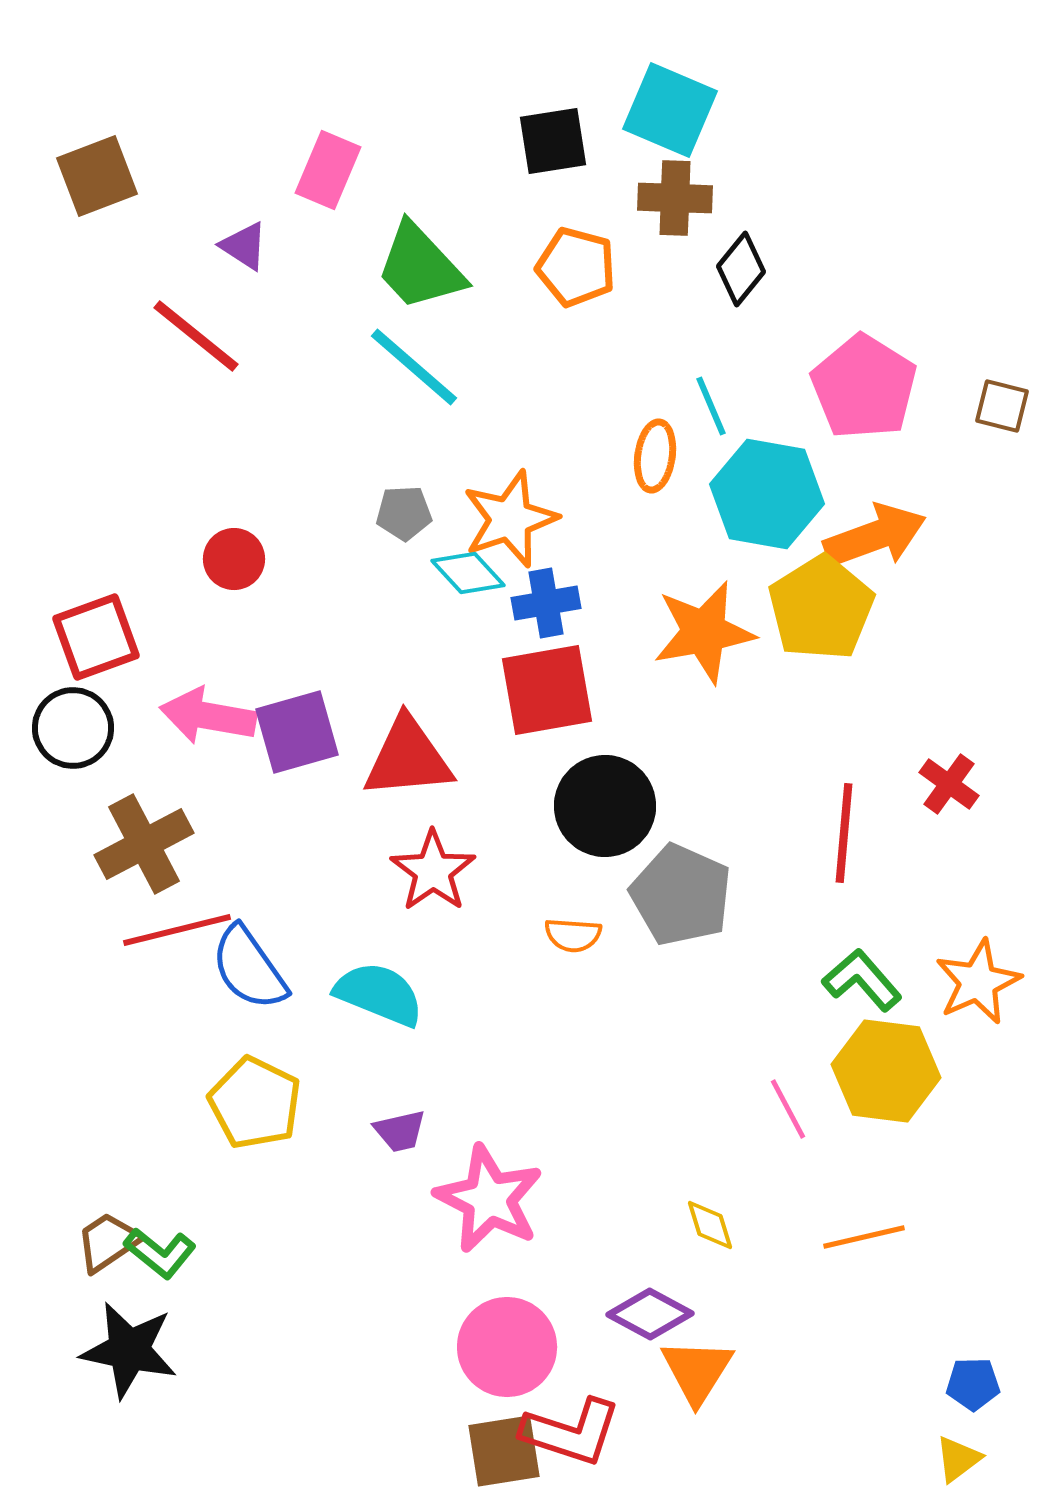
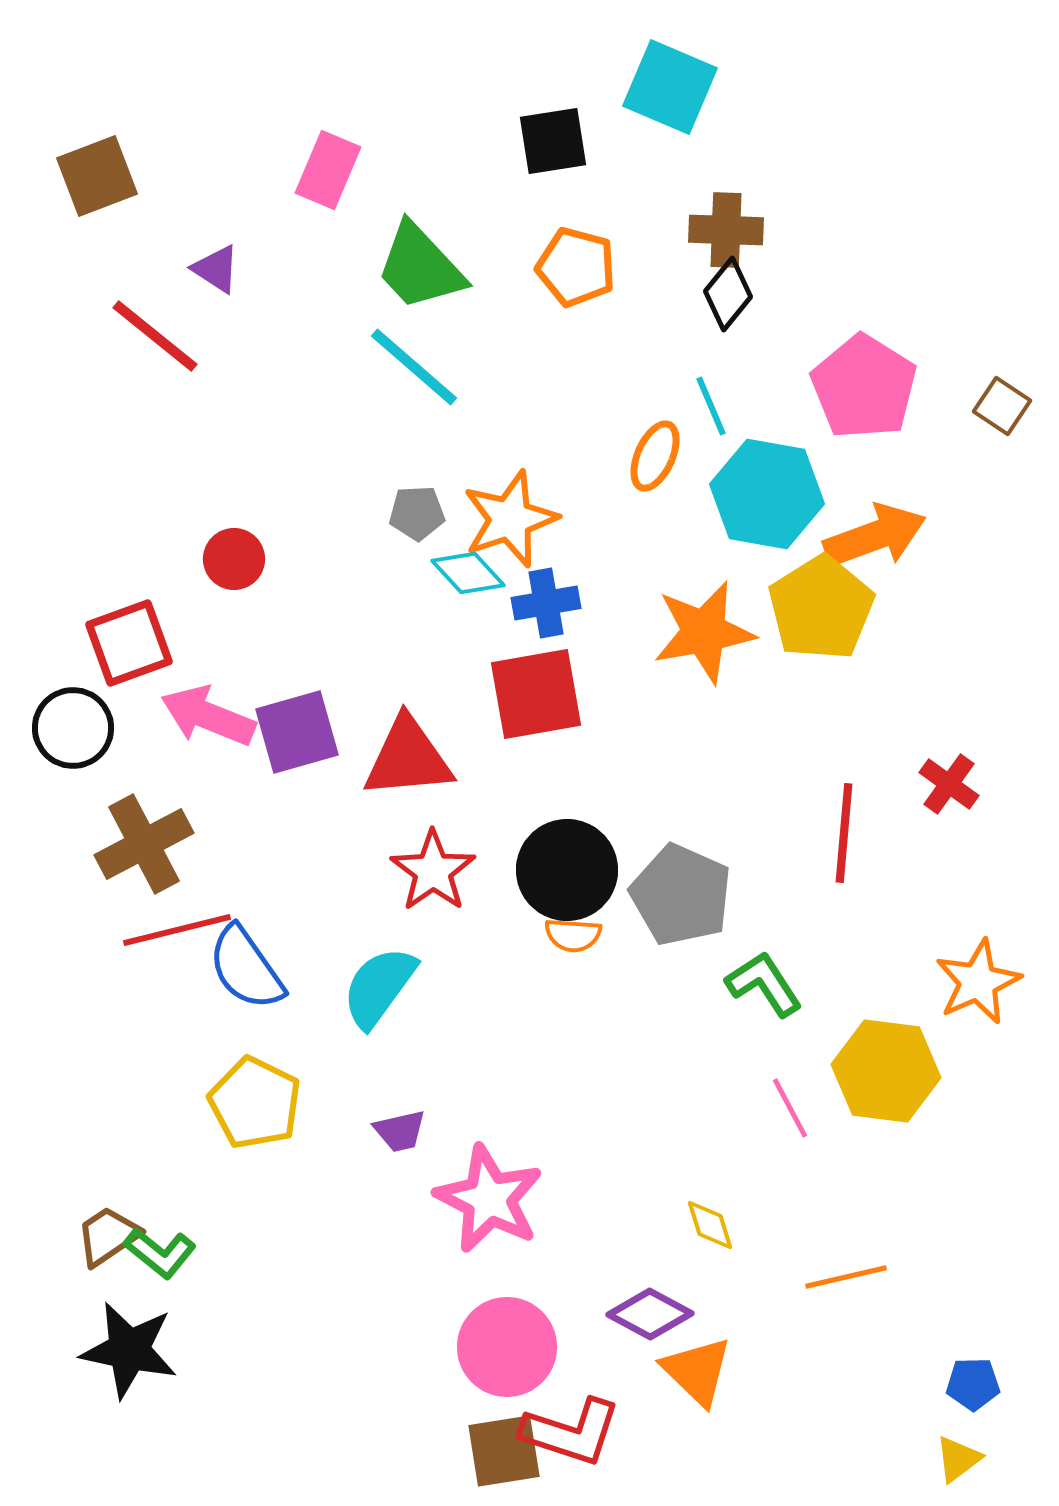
cyan square at (670, 110): moved 23 px up
brown cross at (675, 198): moved 51 px right, 32 px down
purple triangle at (244, 246): moved 28 px left, 23 px down
black diamond at (741, 269): moved 13 px left, 25 px down
red line at (196, 336): moved 41 px left
brown square at (1002, 406): rotated 20 degrees clockwise
orange ellipse at (655, 456): rotated 16 degrees clockwise
gray pentagon at (404, 513): moved 13 px right
red square at (96, 637): moved 33 px right, 6 px down
red square at (547, 690): moved 11 px left, 4 px down
pink arrow at (208, 716): rotated 12 degrees clockwise
black circle at (605, 806): moved 38 px left, 64 px down
blue semicircle at (249, 968): moved 3 px left
green L-shape at (862, 980): moved 98 px left, 4 px down; rotated 8 degrees clockwise
cyan semicircle at (379, 994): moved 7 px up; rotated 76 degrees counterclockwise
pink line at (788, 1109): moved 2 px right, 1 px up
orange line at (864, 1237): moved 18 px left, 40 px down
brown trapezoid at (108, 1242): moved 6 px up
orange triangle at (697, 1371): rotated 18 degrees counterclockwise
